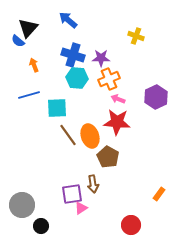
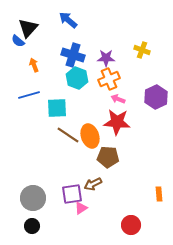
yellow cross: moved 6 px right, 14 px down
purple star: moved 5 px right
cyan hexagon: rotated 15 degrees clockwise
brown line: rotated 20 degrees counterclockwise
brown pentagon: rotated 25 degrees counterclockwise
brown arrow: rotated 72 degrees clockwise
orange rectangle: rotated 40 degrees counterclockwise
gray circle: moved 11 px right, 7 px up
black circle: moved 9 px left
